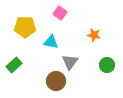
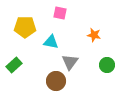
pink square: rotated 24 degrees counterclockwise
